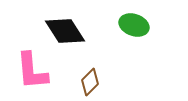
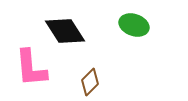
pink L-shape: moved 1 px left, 3 px up
